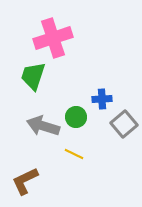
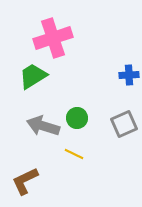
green trapezoid: rotated 40 degrees clockwise
blue cross: moved 27 px right, 24 px up
green circle: moved 1 px right, 1 px down
gray square: rotated 16 degrees clockwise
